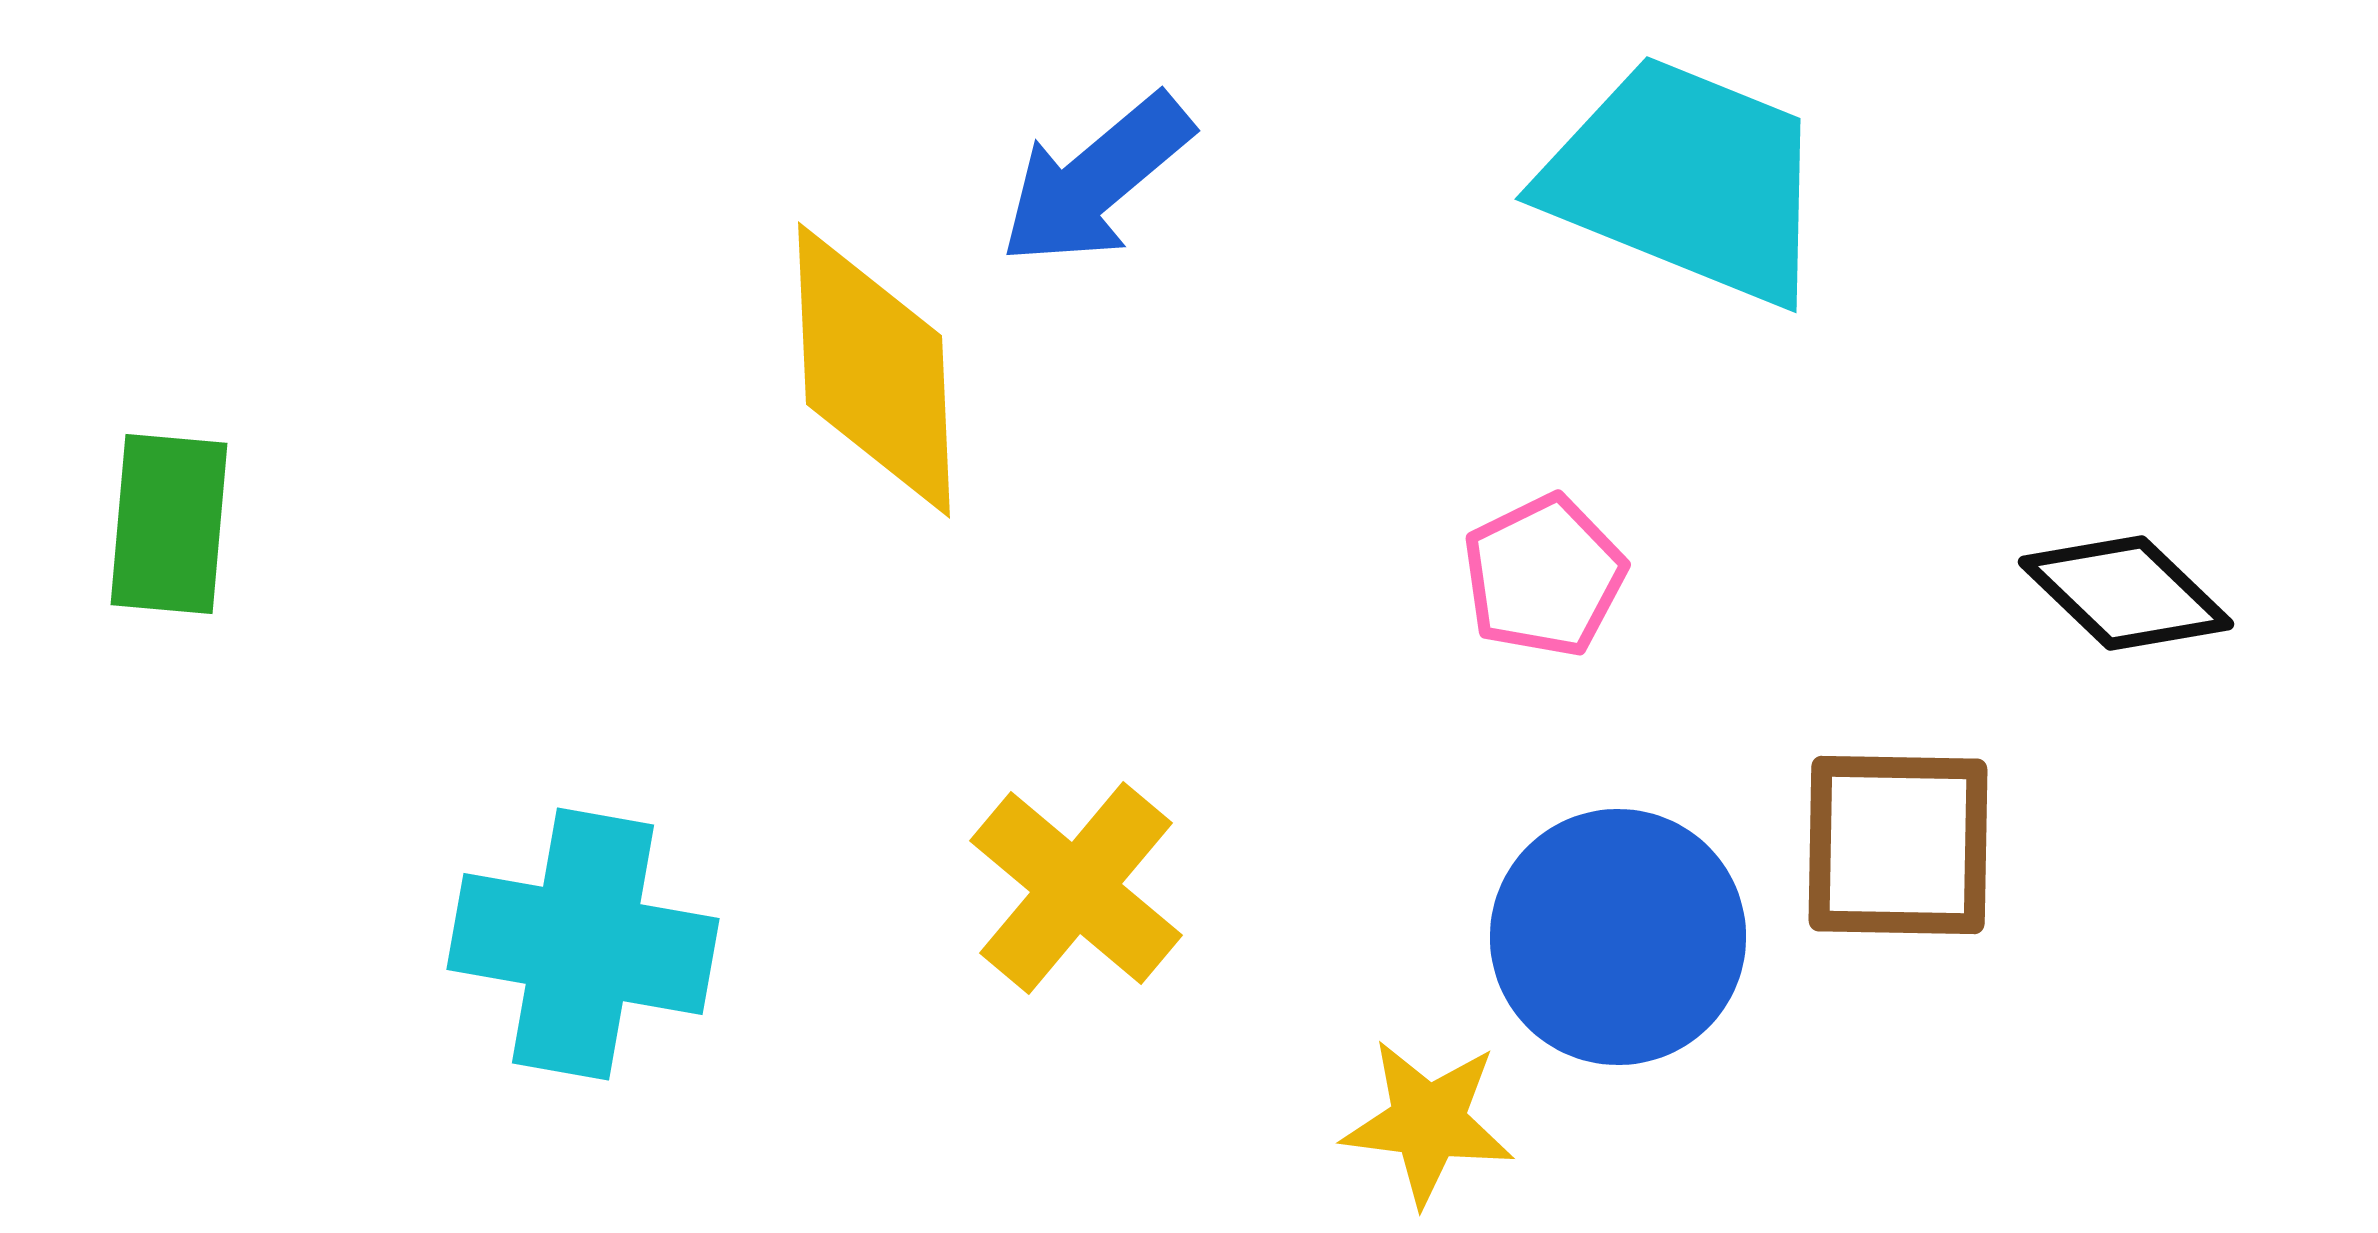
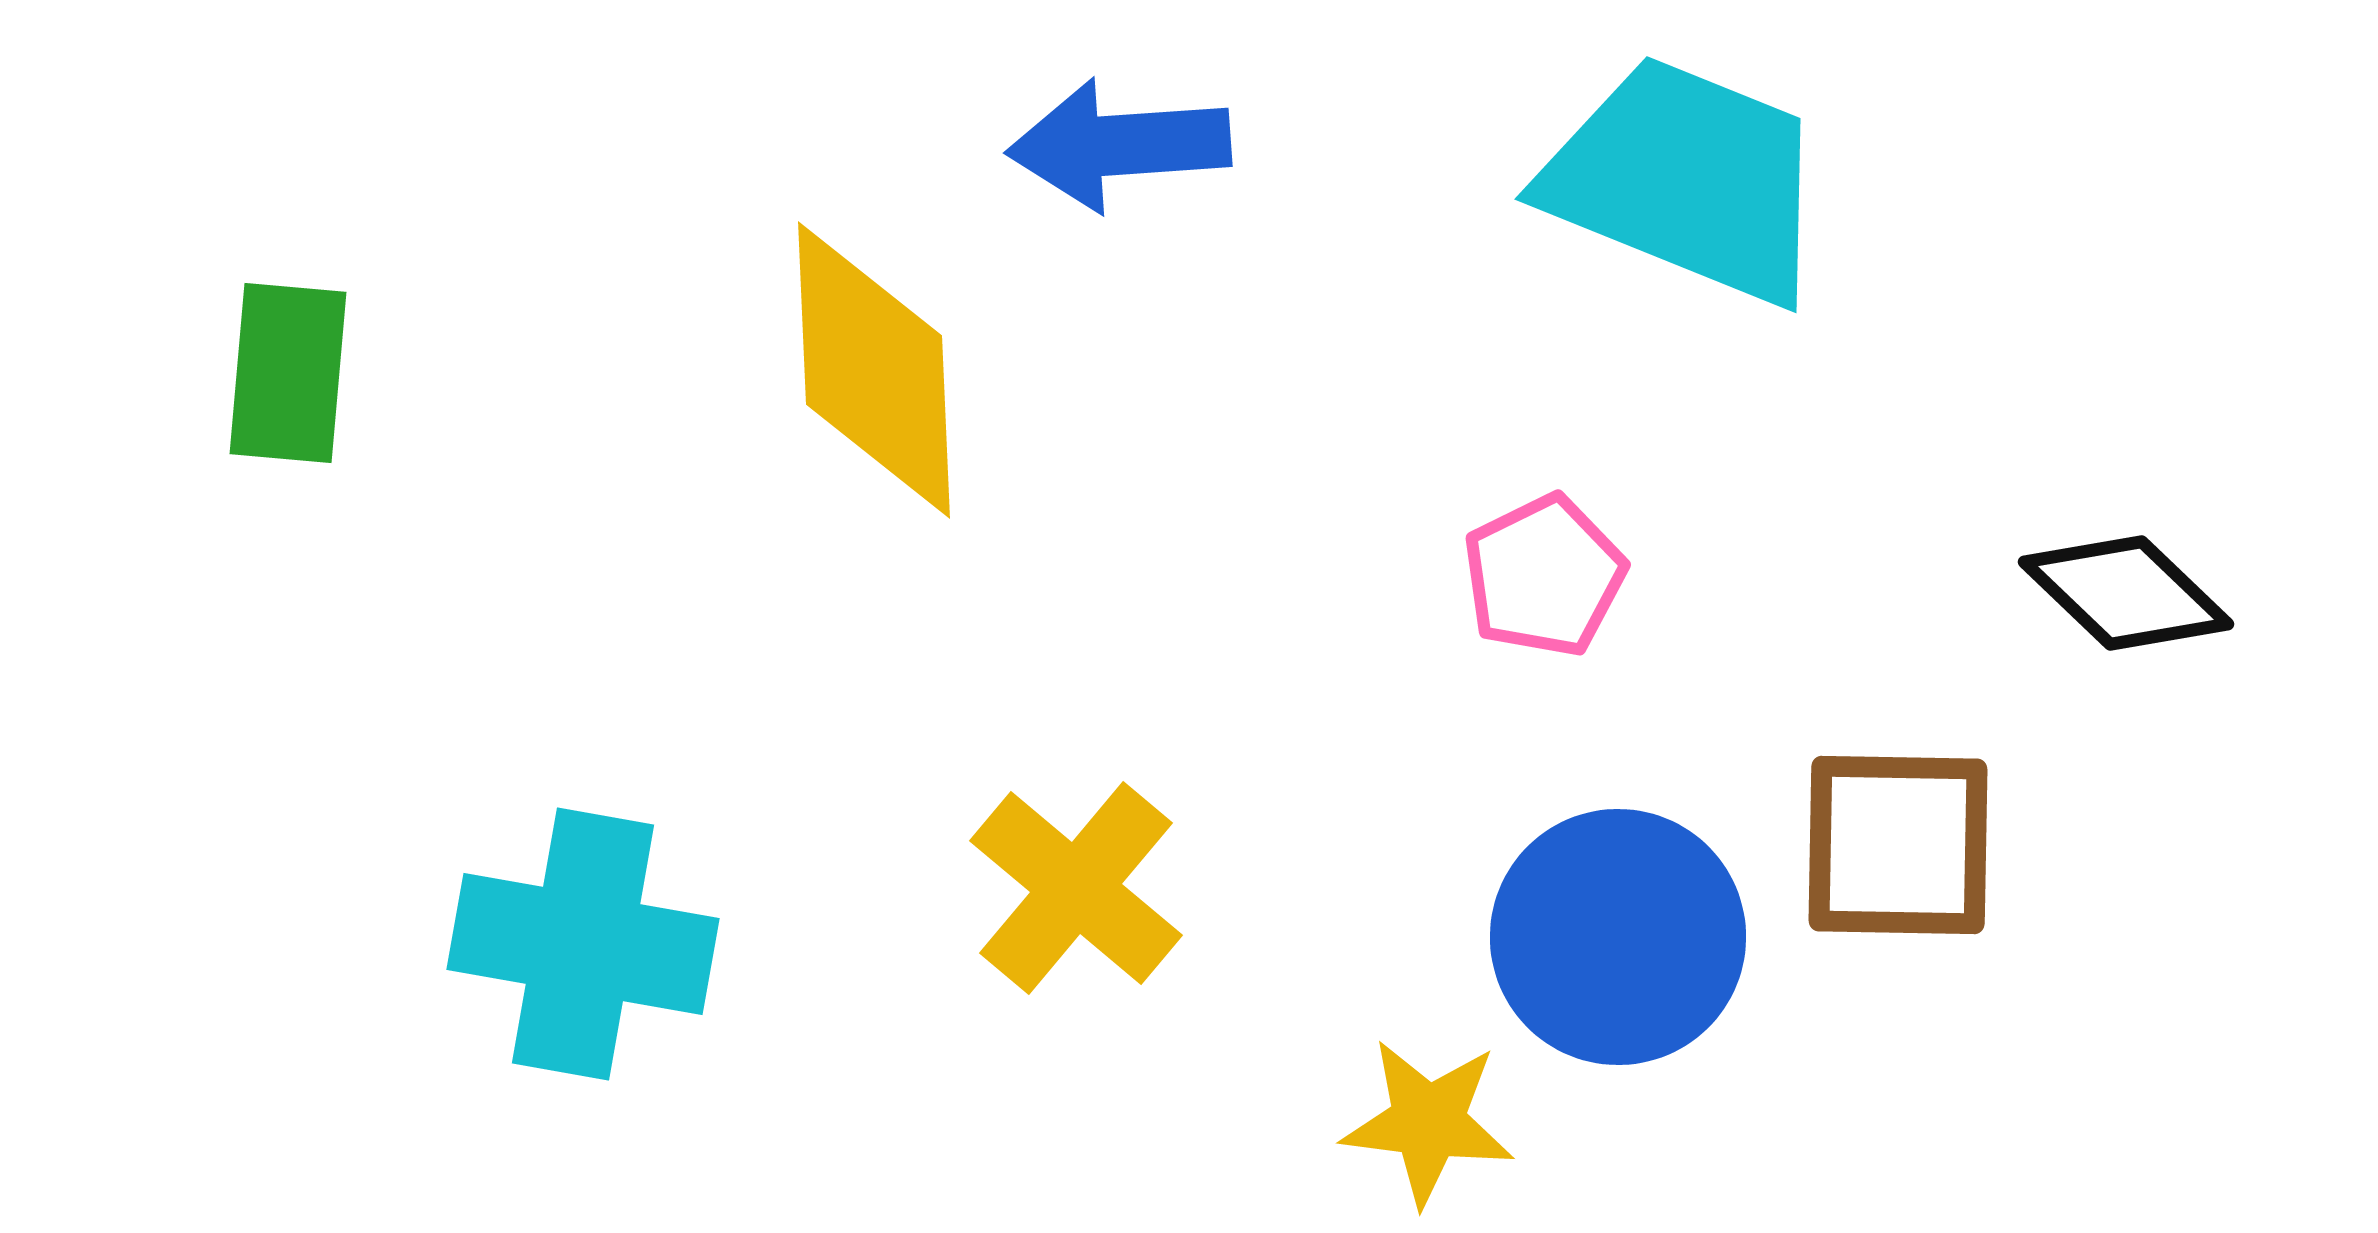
blue arrow: moved 23 px right, 35 px up; rotated 36 degrees clockwise
green rectangle: moved 119 px right, 151 px up
